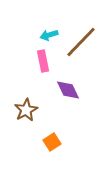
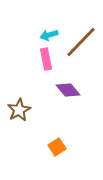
pink rectangle: moved 3 px right, 2 px up
purple diamond: rotated 15 degrees counterclockwise
brown star: moved 7 px left
orange square: moved 5 px right, 5 px down
